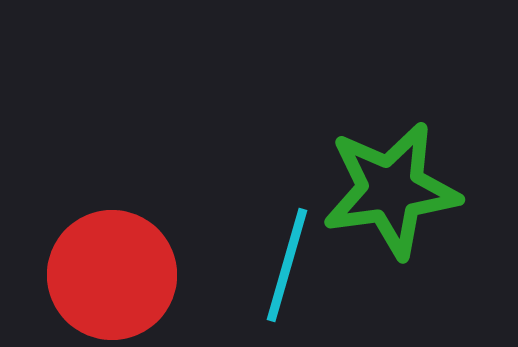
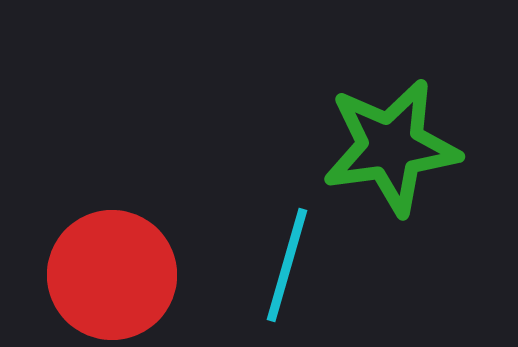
green star: moved 43 px up
